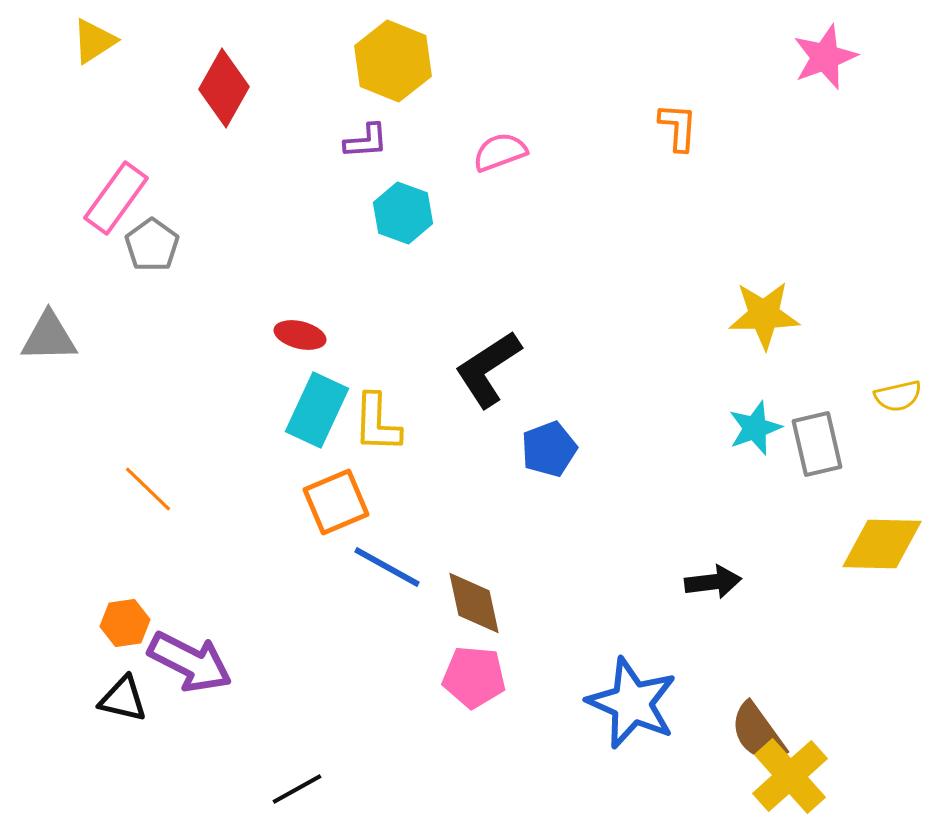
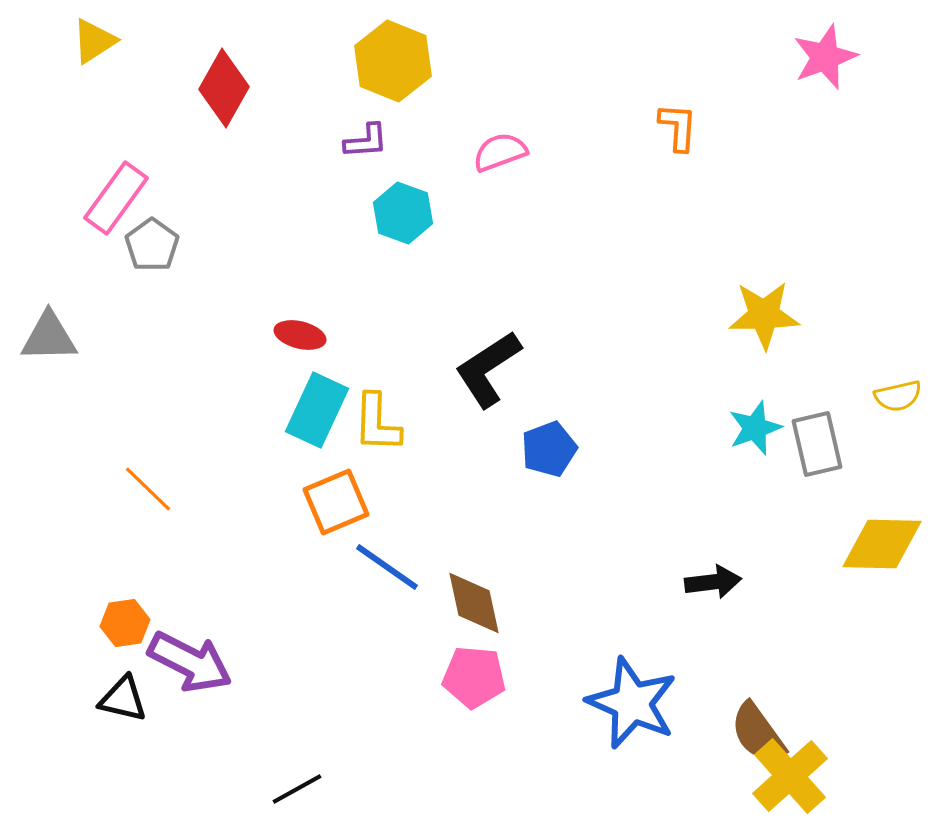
blue line: rotated 6 degrees clockwise
